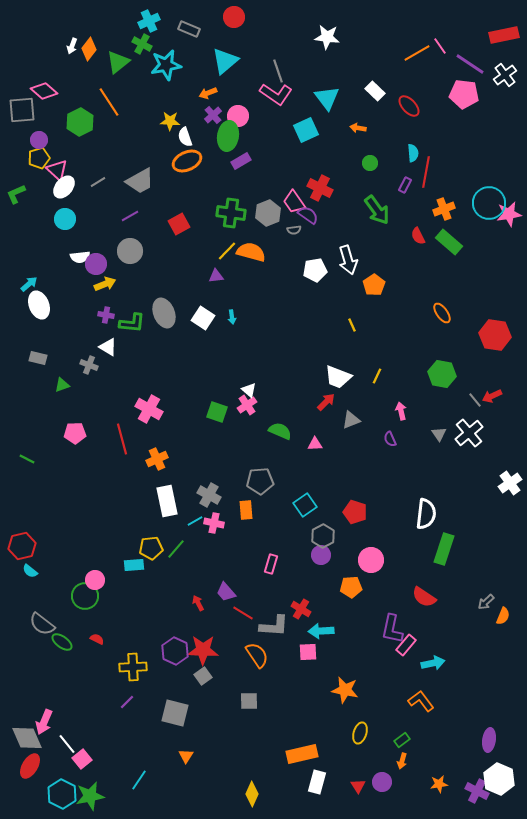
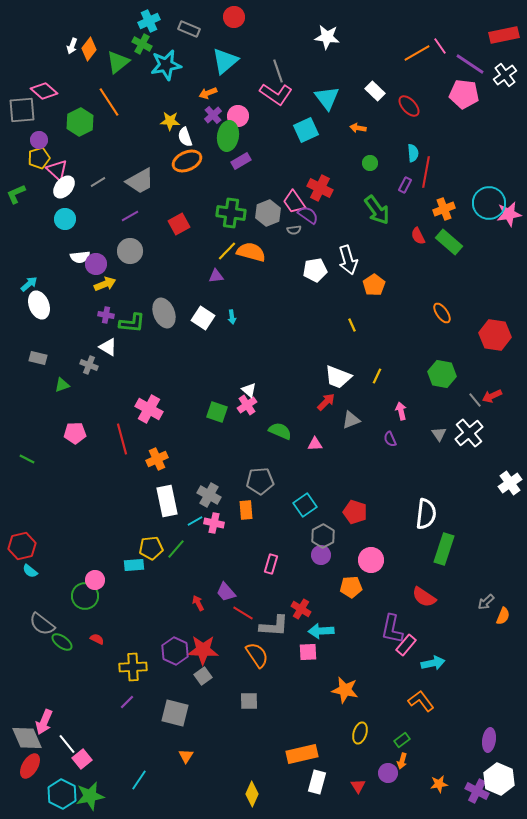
purple circle at (382, 782): moved 6 px right, 9 px up
